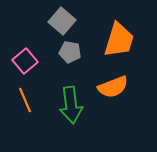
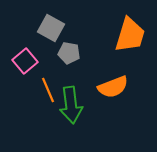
gray square: moved 11 px left, 7 px down; rotated 12 degrees counterclockwise
orange trapezoid: moved 11 px right, 5 px up
gray pentagon: moved 1 px left, 1 px down
orange line: moved 23 px right, 10 px up
